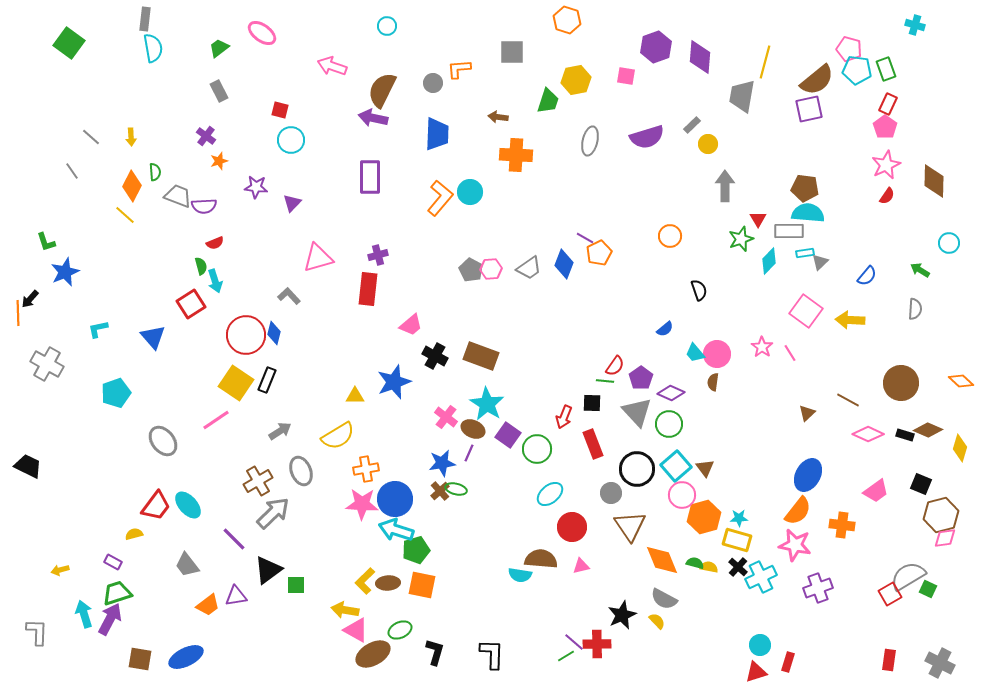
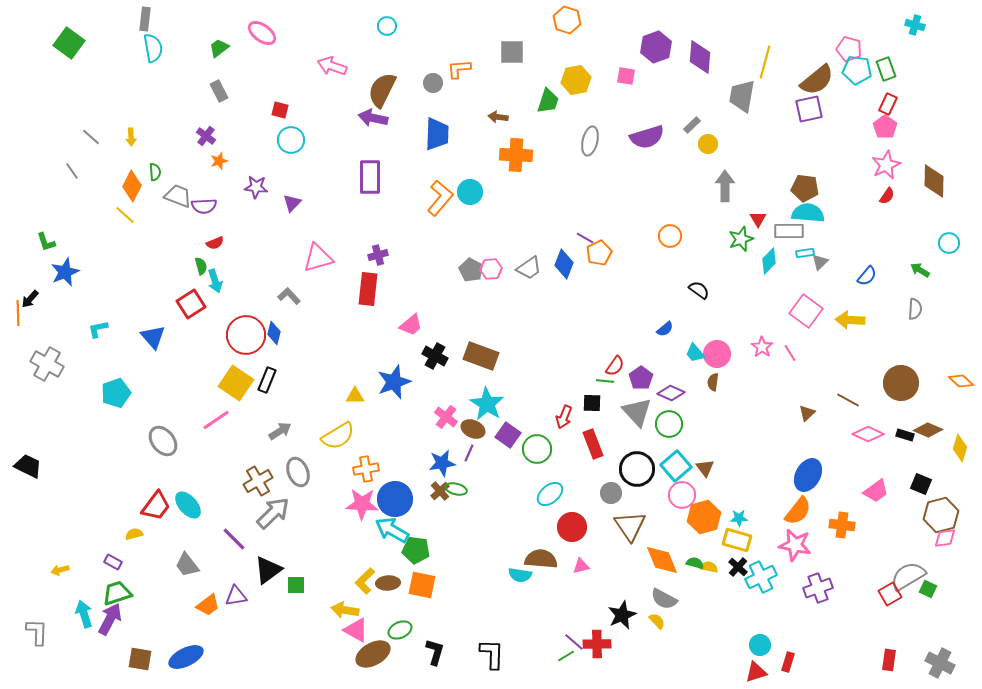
black semicircle at (699, 290): rotated 35 degrees counterclockwise
gray ellipse at (301, 471): moved 3 px left, 1 px down
cyan arrow at (396, 530): moved 4 px left; rotated 12 degrees clockwise
green pentagon at (416, 550): rotated 24 degrees clockwise
